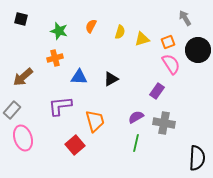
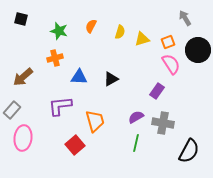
gray cross: moved 1 px left
pink ellipse: rotated 25 degrees clockwise
black semicircle: moved 8 px left, 7 px up; rotated 25 degrees clockwise
